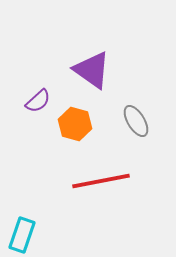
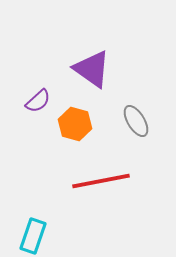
purple triangle: moved 1 px up
cyan rectangle: moved 11 px right, 1 px down
